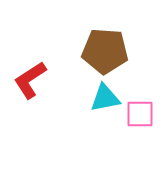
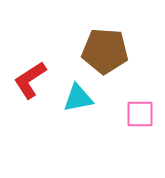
cyan triangle: moved 27 px left
